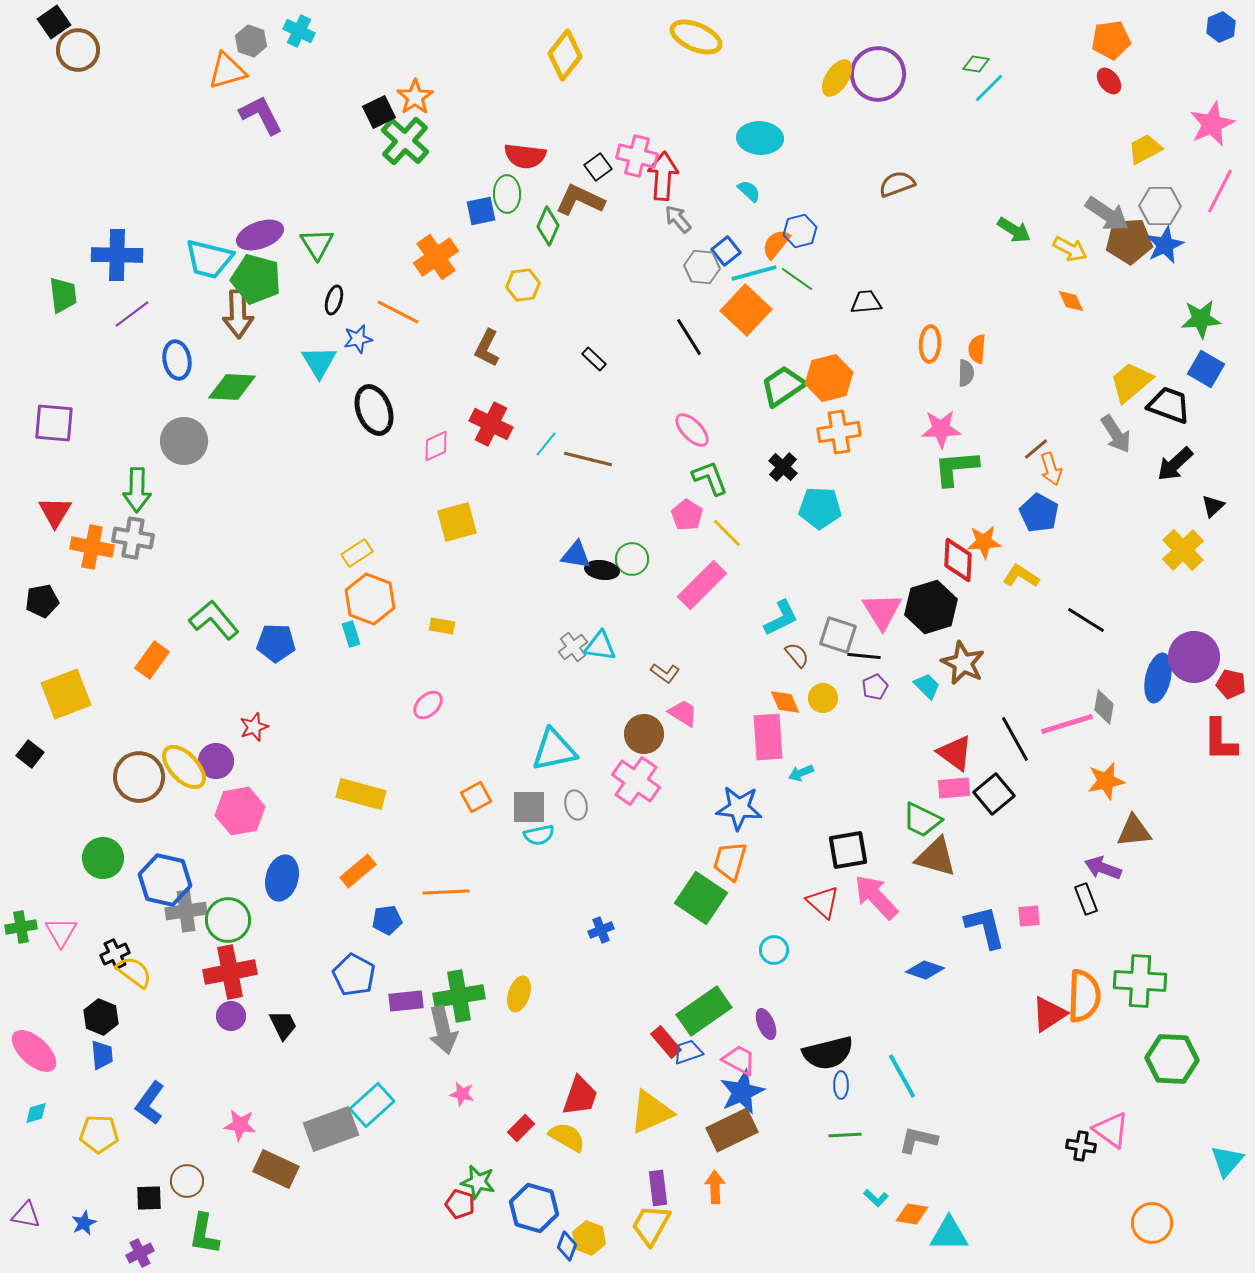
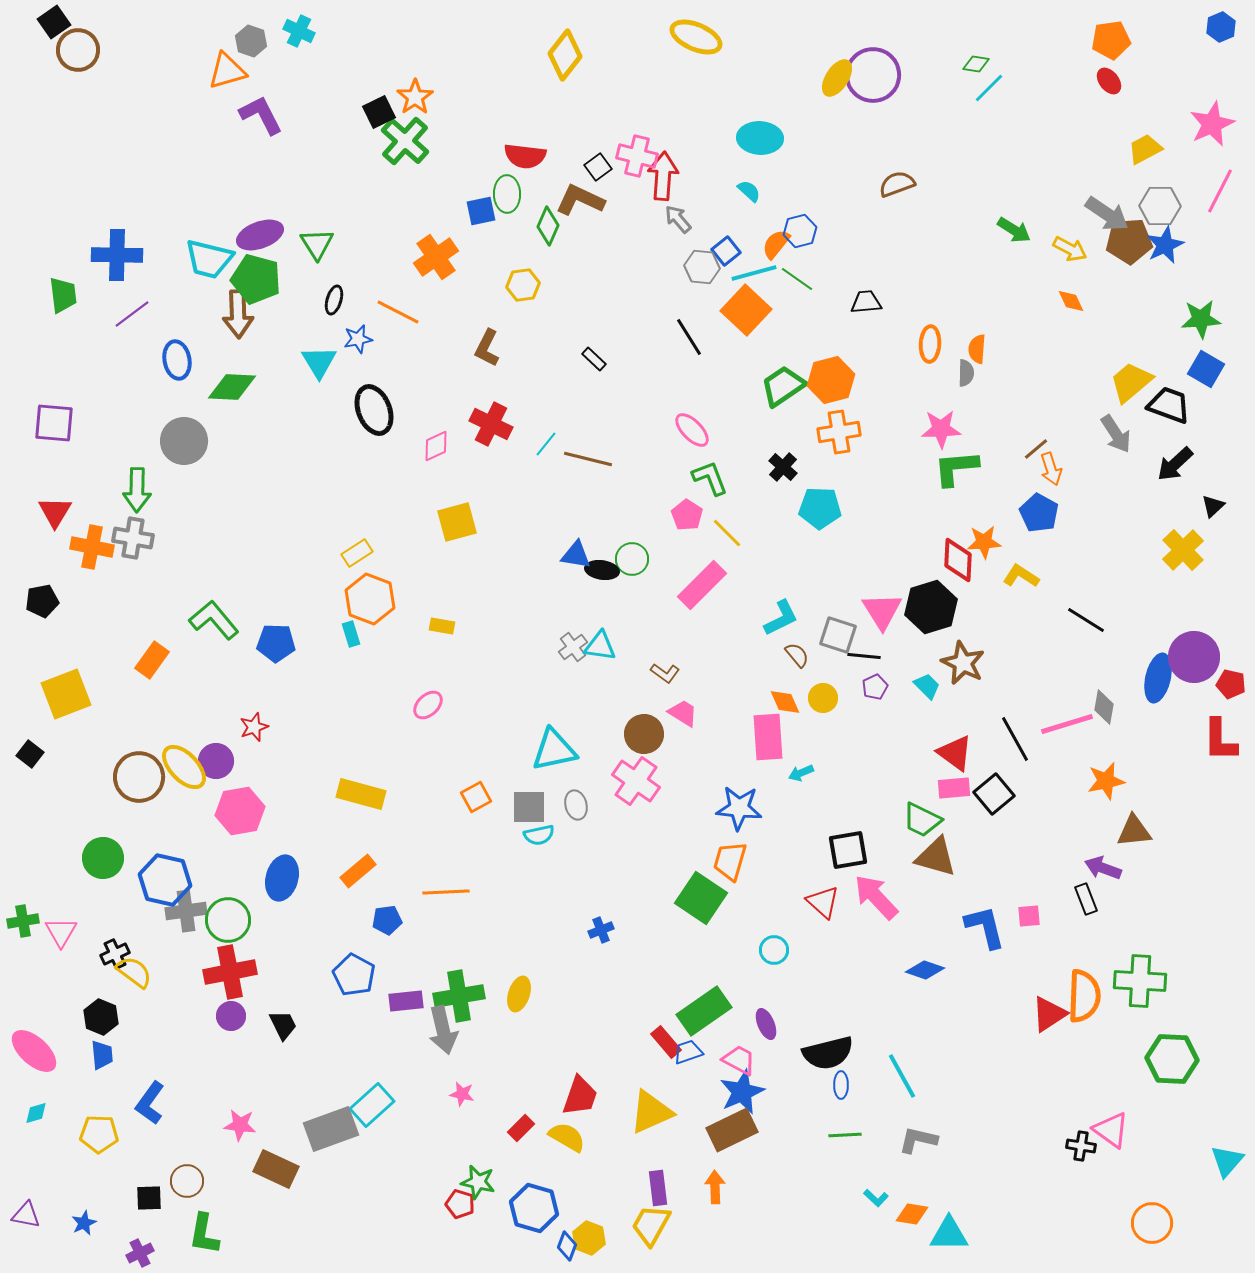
purple circle at (878, 74): moved 5 px left, 1 px down
orange hexagon at (829, 378): moved 2 px right, 2 px down
green cross at (21, 927): moved 2 px right, 6 px up
